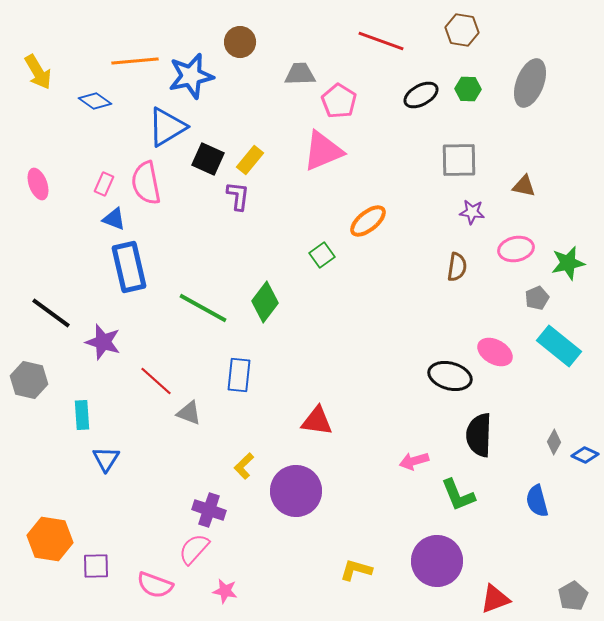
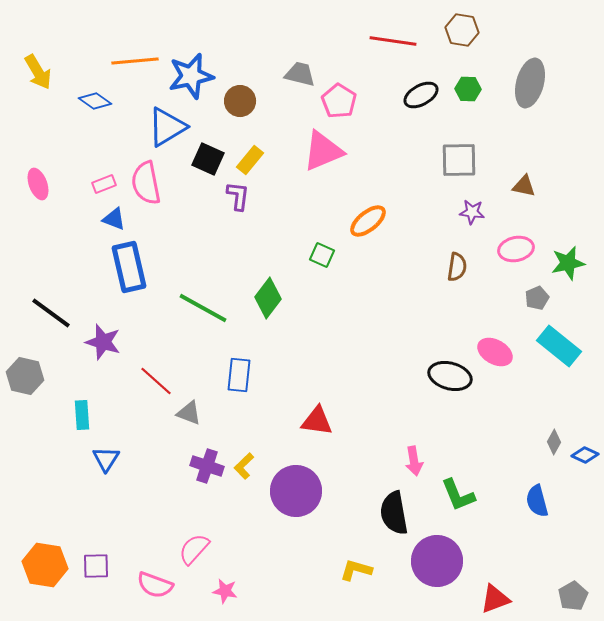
red line at (381, 41): moved 12 px right; rotated 12 degrees counterclockwise
brown circle at (240, 42): moved 59 px down
gray trapezoid at (300, 74): rotated 16 degrees clockwise
gray ellipse at (530, 83): rotated 6 degrees counterclockwise
pink rectangle at (104, 184): rotated 45 degrees clockwise
green square at (322, 255): rotated 30 degrees counterclockwise
green diamond at (265, 302): moved 3 px right, 4 px up
gray hexagon at (29, 380): moved 4 px left, 4 px up
black semicircle at (479, 435): moved 85 px left, 78 px down; rotated 12 degrees counterclockwise
pink arrow at (414, 461): rotated 84 degrees counterclockwise
purple cross at (209, 510): moved 2 px left, 44 px up
orange hexagon at (50, 539): moved 5 px left, 26 px down
